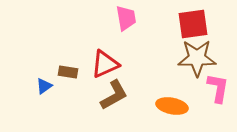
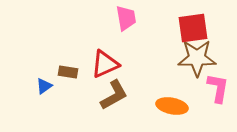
red square: moved 4 px down
